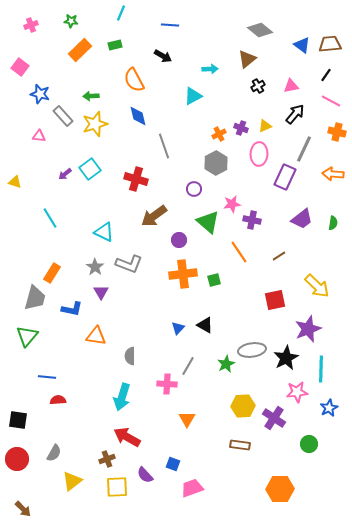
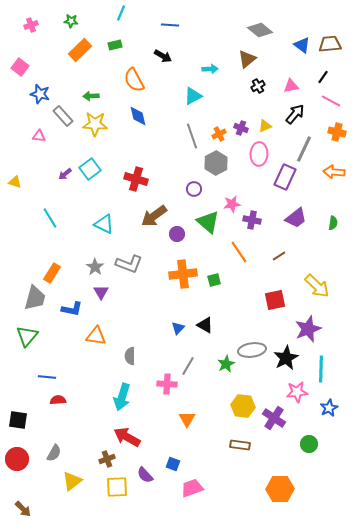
black line at (326, 75): moved 3 px left, 2 px down
yellow star at (95, 124): rotated 20 degrees clockwise
gray line at (164, 146): moved 28 px right, 10 px up
orange arrow at (333, 174): moved 1 px right, 2 px up
purple trapezoid at (302, 219): moved 6 px left, 1 px up
cyan triangle at (104, 232): moved 8 px up
purple circle at (179, 240): moved 2 px left, 6 px up
yellow hexagon at (243, 406): rotated 10 degrees clockwise
